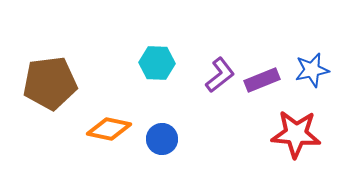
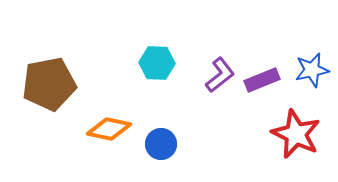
brown pentagon: moved 1 px left, 1 px down; rotated 4 degrees counterclockwise
red star: rotated 21 degrees clockwise
blue circle: moved 1 px left, 5 px down
